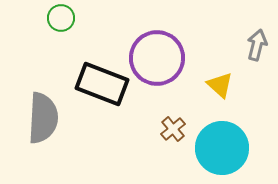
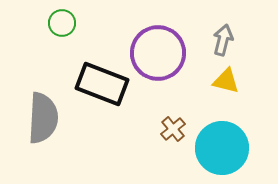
green circle: moved 1 px right, 5 px down
gray arrow: moved 34 px left, 5 px up
purple circle: moved 1 px right, 5 px up
yellow triangle: moved 6 px right, 4 px up; rotated 28 degrees counterclockwise
